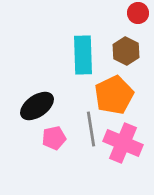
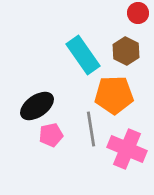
cyan rectangle: rotated 33 degrees counterclockwise
orange pentagon: rotated 24 degrees clockwise
pink pentagon: moved 3 px left, 3 px up
pink cross: moved 4 px right, 6 px down
